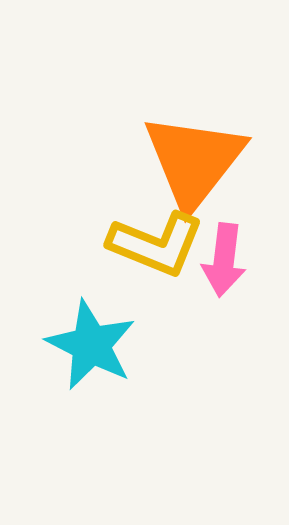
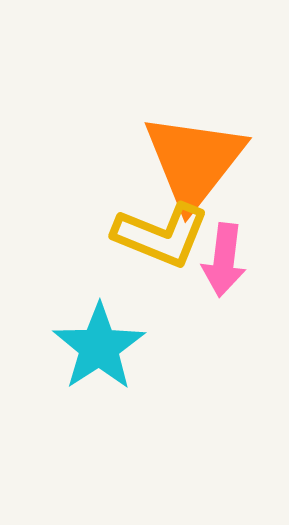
yellow L-shape: moved 5 px right, 9 px up
cyan star: moved 8 px right, 2 px down; rotated 12 degrees clockwise
